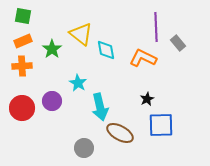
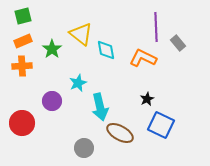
green square: rotated 24 degrees counterclockwise
cyan star: rotated 18 degrees clockwise
red circle: moved 15 px down
blue square: rotated 28 degrees clockwise
